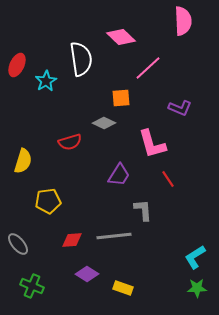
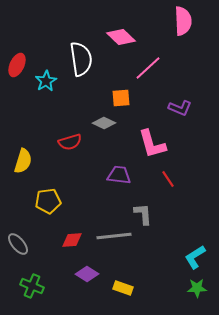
purple trapezoid: rotated 115 degrees counterclockwise
gray L-shape: moved 4 px down
